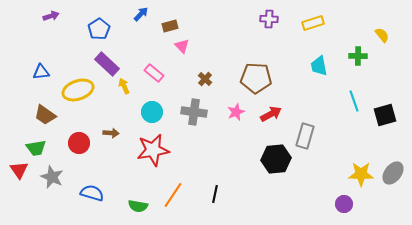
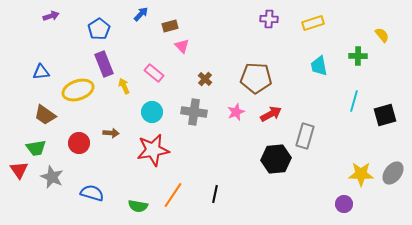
purple rectangle: moved 3 px left; rotated 25 degrees clockwise
cyan line: rotated 35 degrees clockwise
